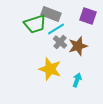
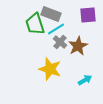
purple square: moved 1 px up; rotated 24 degrees counterclockwise
green trapezoid: rotated 90 degrees clockwise
brown star: rotated 12 degrees counterclockwise
cyan arrow: moved 8 px right; rotated 40 degrees clockwise
